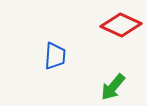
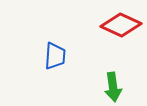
green arrow: rotated 48 degrees counterclockwise
